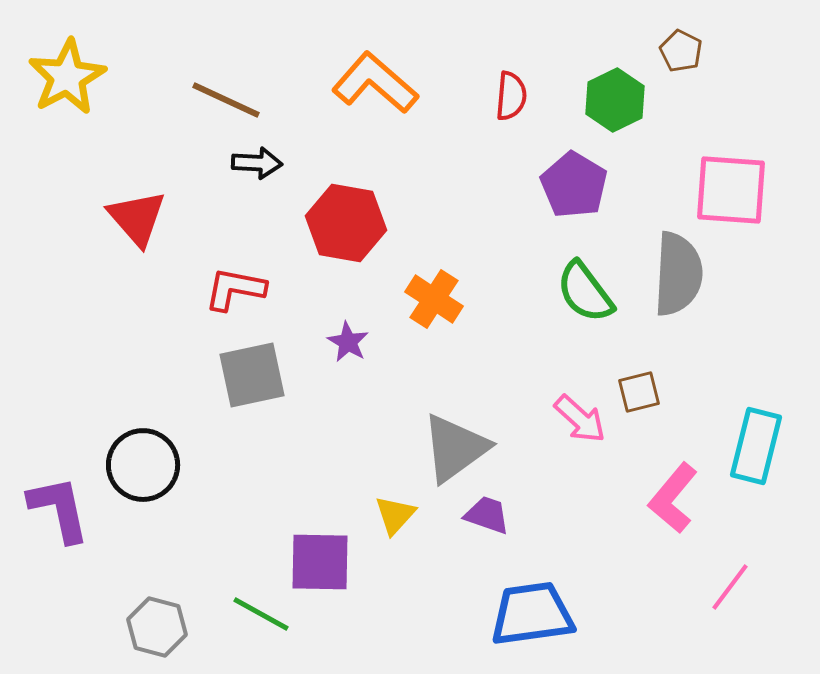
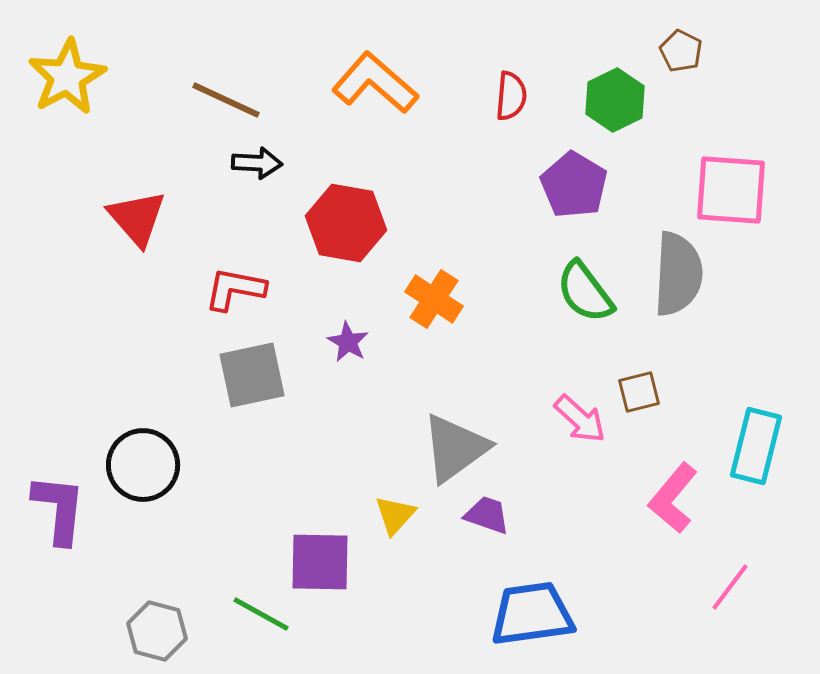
purple L-shape: rotated 18 degrees clockwise
gray hexagon: moved 4 px down
